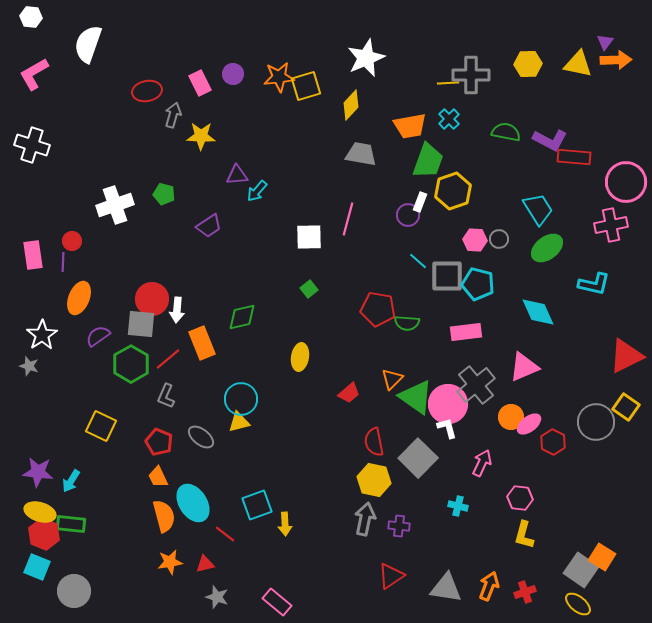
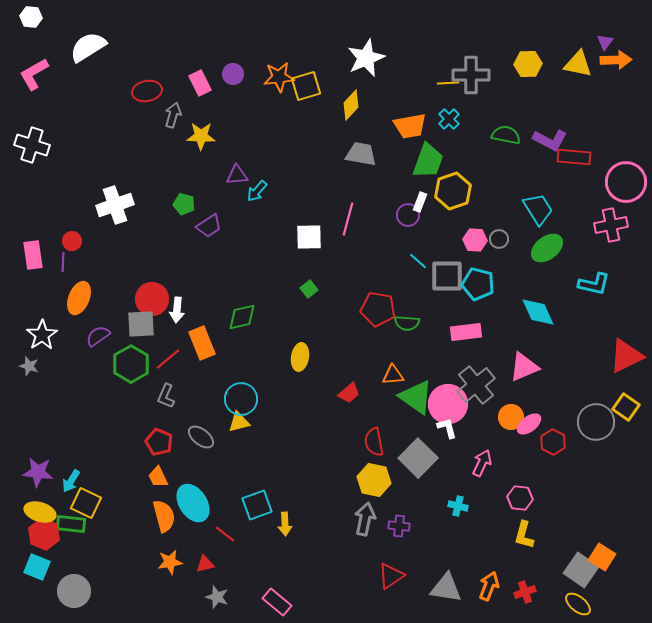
white semicircle at (88, 44): moved 3 px down; rotated 39 degrees clockwise
green semicircle at (506, 132): moved 3 px down
green pentagon at (164, 194): moved 20 px right, 10 px down
gray square at (141, 324): rotated 8 degrees counterclockwise
orange triangle at (392, 379): moved 1 px right, 4 px up; rotated 40 degrees clockwise
yellow square at (101, 426): moved 15 px left, 77 px down
